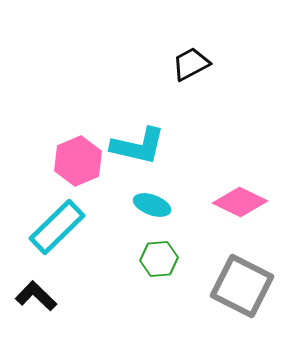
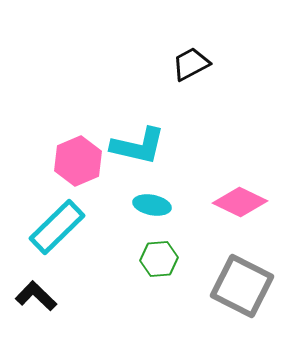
cyan ellipse: rotated 9 degrees counterclockwise
